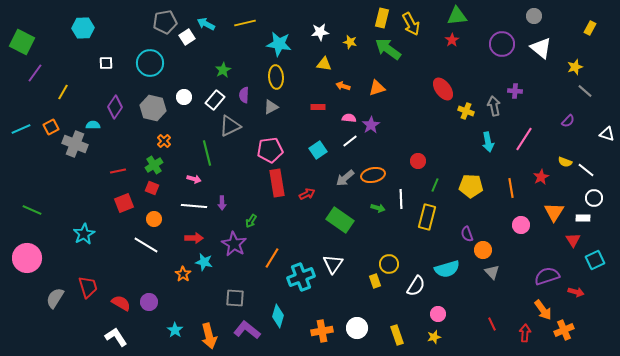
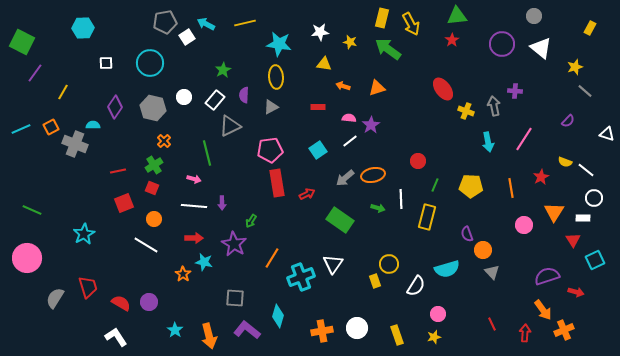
pink circle at (521, 225): moved 3 px right
